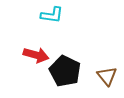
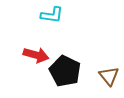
brown triangle: moved 2 px right
